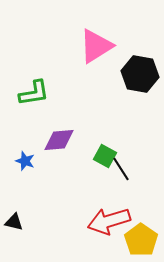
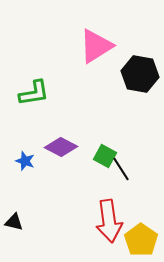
purple diamond: moved 2 px right, 7 px down; rotated 32 degrees clockwise
red arrow: rotated 81 degrees counterclockwise
